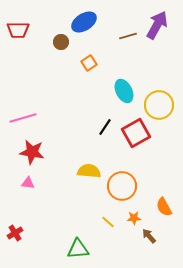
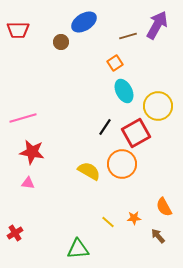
orange square: moved 26 px right
yellow circle: moved 1 px left, 1 px down
yellow semicircle: rotated 25 degrees clockwise
orange circle: moved 22 px up
brown arrow: moved 9 px right
